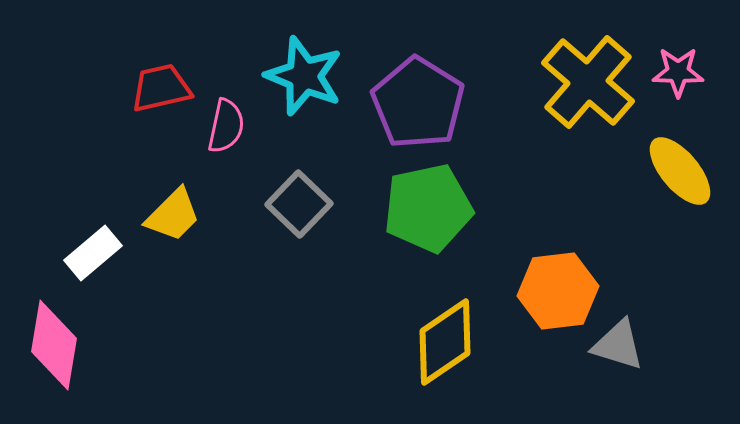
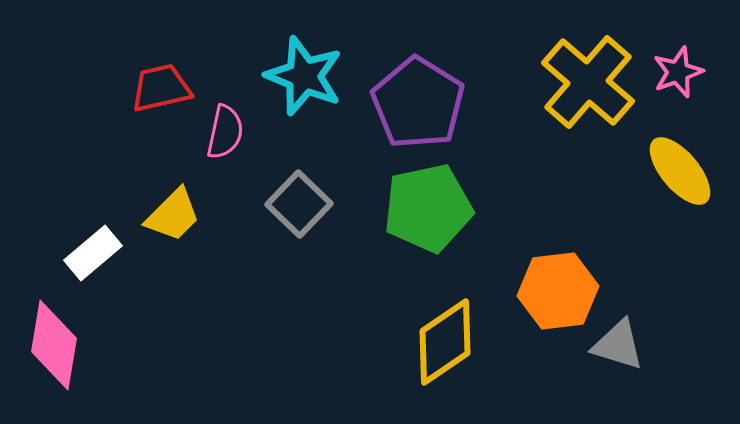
pink star: rotated 21 degrees counterclockwise
pink semicircle: moved 1 px left, 6 px down
